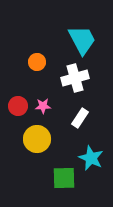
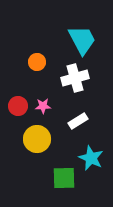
white rectangle: moved 2 px left, 3 px down; rotated 24 degrees clockwise
